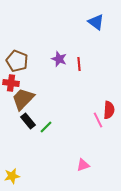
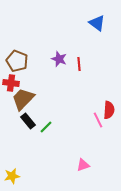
blue triangle: moved 1 px right, 1 px down
